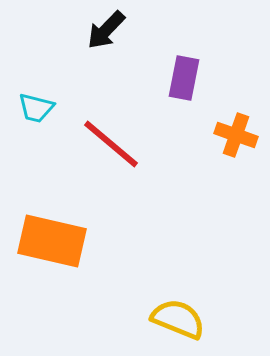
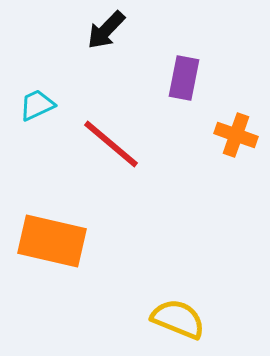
cyan trapezoid: moved 1 px right, 3 px up; rotated 141 degrees clockwise
